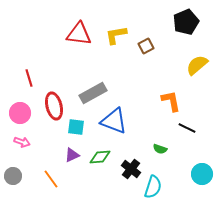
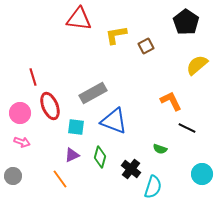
black pentagon: rotated 15 degrees counterclockwise
red triangle: moved 15 px up
red line: moved 4 px right, 1 px up
orange L-shape: rotated 15 degrees counterclockwise
red ellipse: moved 4 px left; rotated 8 degrees counterclockwise
green diamond: rotated 70 degrees counterclockwise
orange line: moved 9 px right
